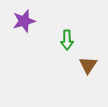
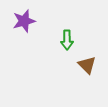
brown triangle: moved 1 px left; rotated 18 degrees counterclockwise
